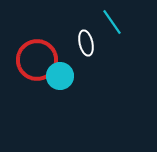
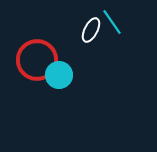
white ellipse: moved 5 px right, 13 px up; rotated 40 degrees clockwise
cyan circle: moved 1 px left, 1 px up
